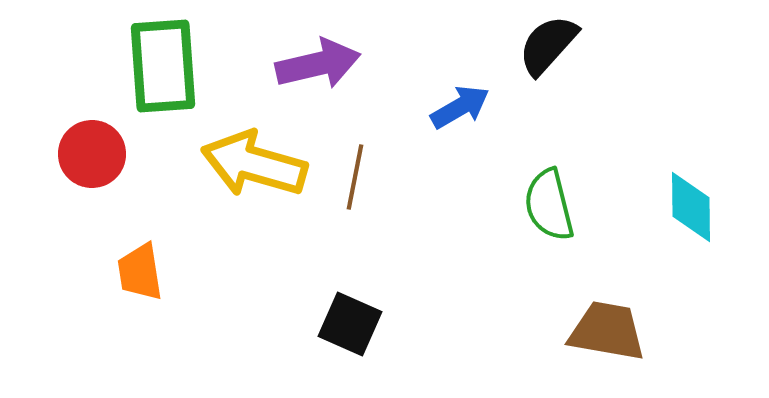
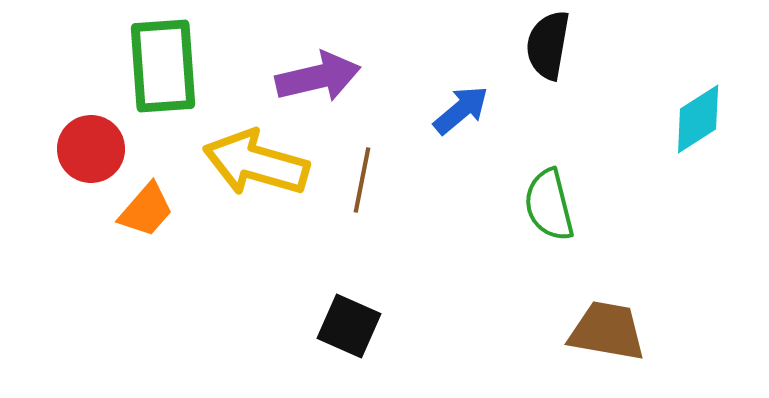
black semicircle: rotated 32 degrees counterclockwise
purple arrow: moved 13 px down
blue arrow: moved 1 px right, 3 px down; rotated 10 degrees counterclockwise
red circle: moved 1 px left, 5 px up
yellow arrow: moved 2 px right, 1 px up
brown line: moved 7 px right, 3 px down
cyan diamond: moved 7 px right, 88 px up; rotated 58 degrees clockwise
orange trapezoid: moved 6 px right, 62 px up; rotated 130 degrees counterclockwise
black square: moved 1 px left, 2 px down
